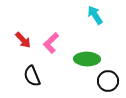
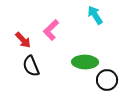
pink L-shape: moved 13 px up
green ellipse: moved 2 px left, 3 px down
black semicircle: moved 1 px left, 10 px up
black circle: moved 1 px left, 1 px up
